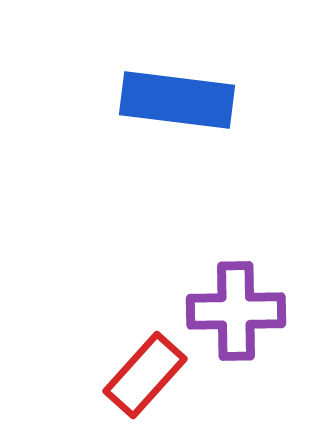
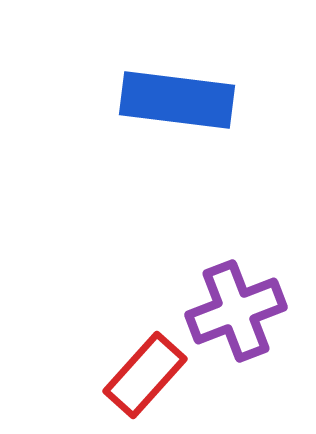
purple cross: rotated 20 degrees counterclockwise
